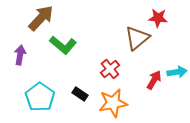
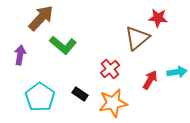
red arrow: moved 4 px left
